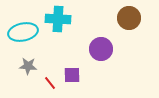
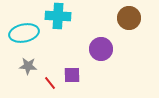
cyan cross: moved 3 px up
cyan ellipse: moved 1 px right, 1 px down
